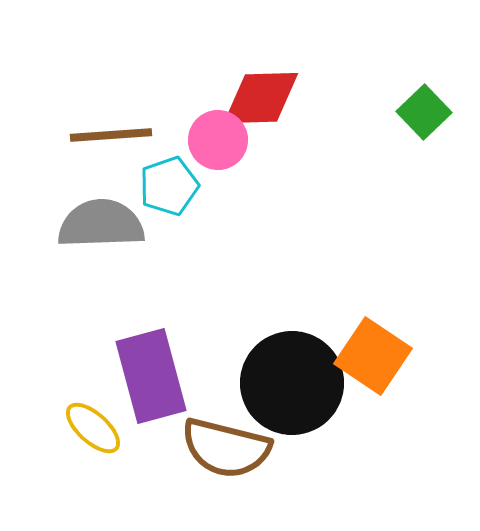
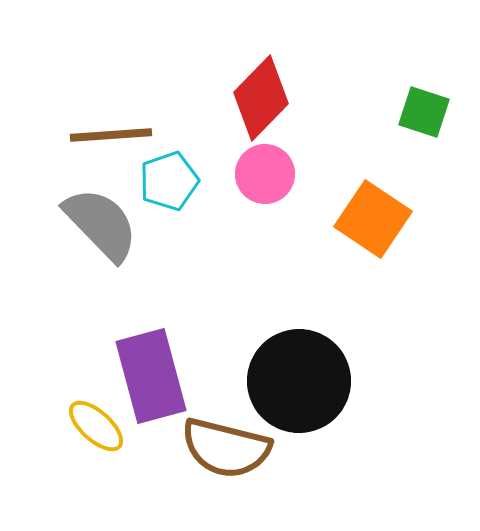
red diamond: rotated 44 degrees counterclockwise
green square: rotated 28 degrees counterclockwise
pink circle: moved 47 px right, 34 px down
cyan pentagon: moved 5 px up
gray semicircle: rotated 48 degrees clockwise
orange square: moved 137 px up
black circle: moved 7 px right, 2 px up
yellow ellipse: moved 3 px right, 2 px up
